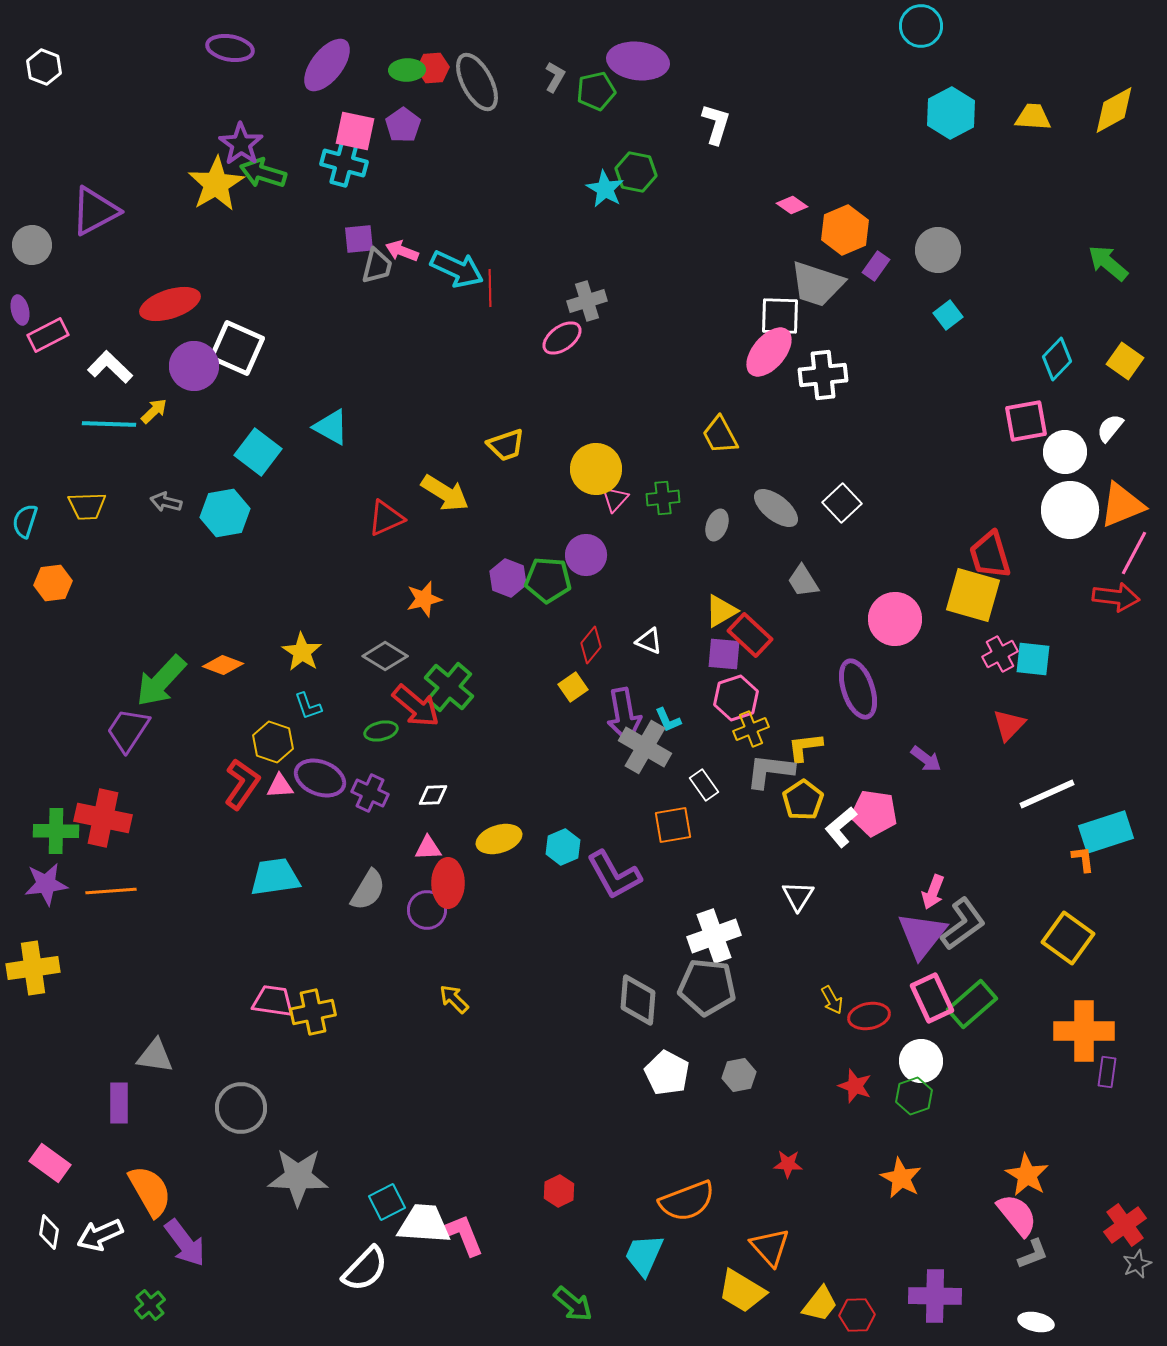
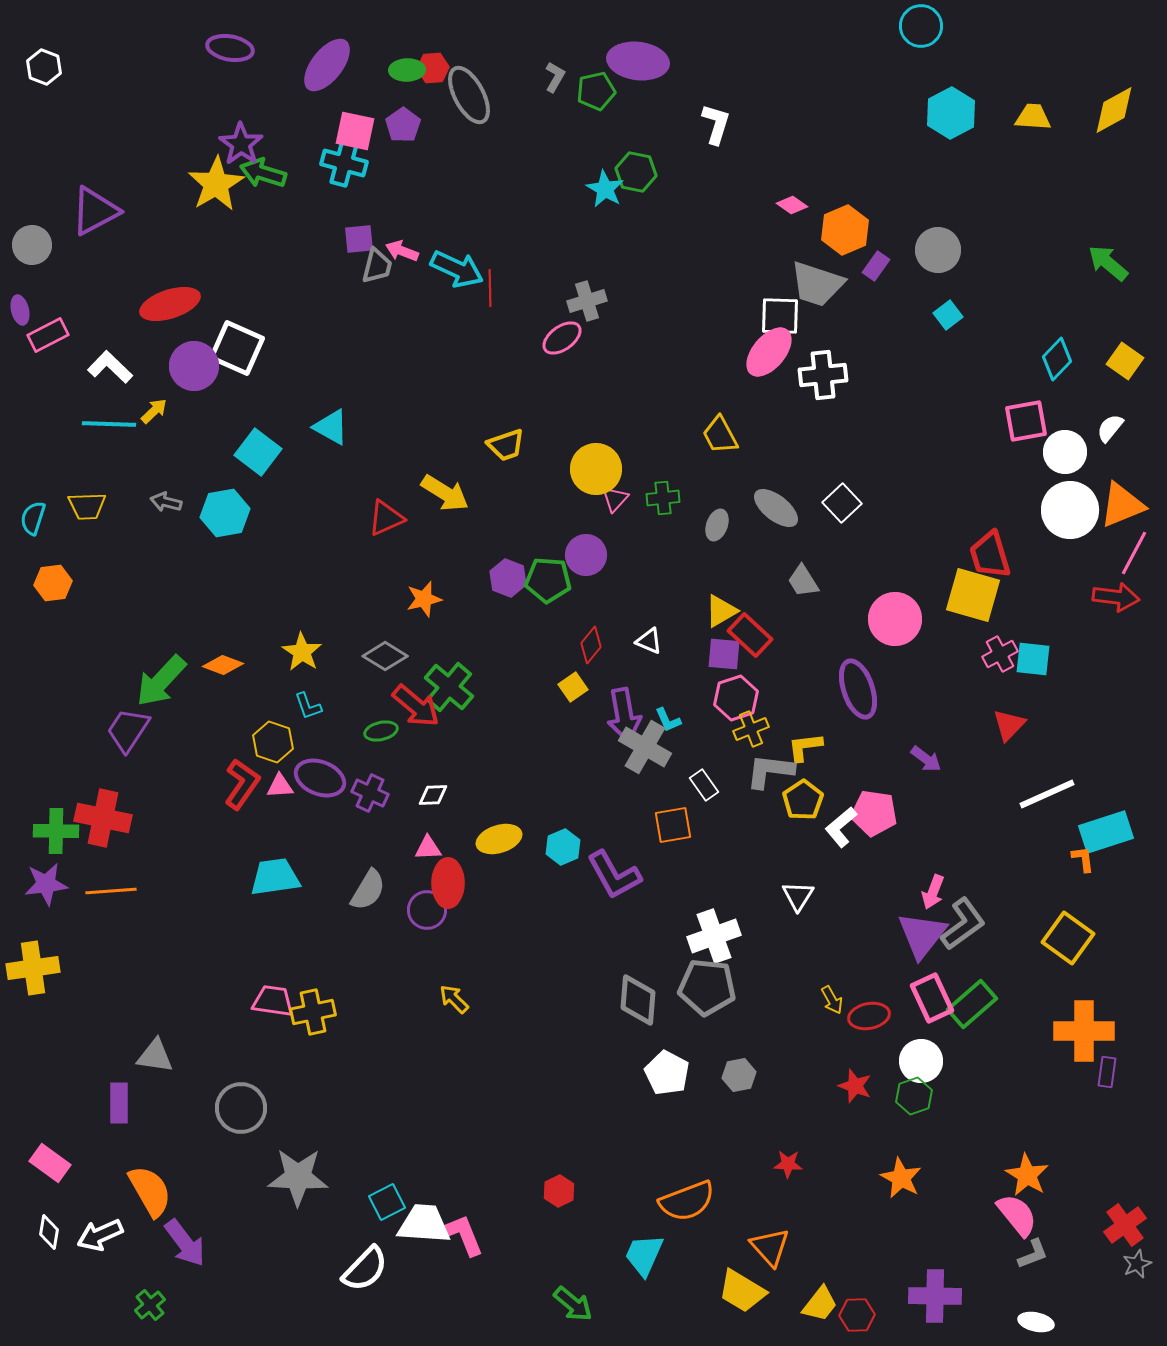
gray ellipse at (477, 82): moved 8 px left, 13 px down
cyan semicircle at (25, 521): moved 8 px right, 3 px up
